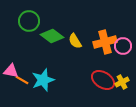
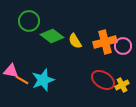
yellow cross: moved 3 px down
